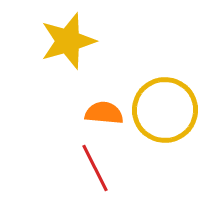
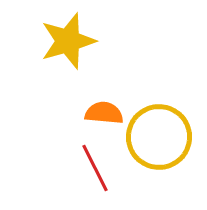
yellow circle: moved 6 px left, 27 px down
